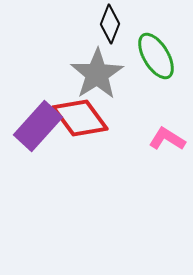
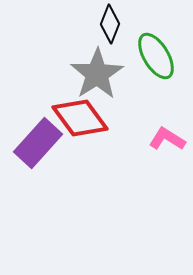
purple rectangle: moved 17 px down
